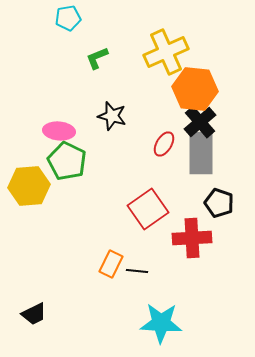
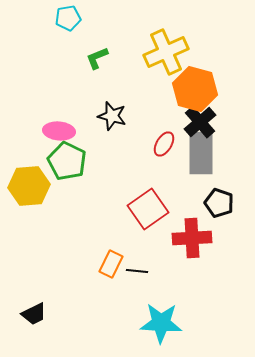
orange hexagon: rotated 9 degrees clockwise
